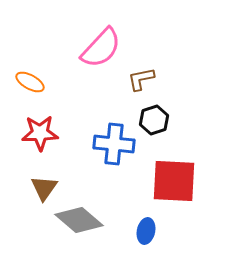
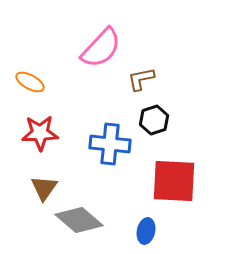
blue cross: moved 4 px left
